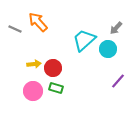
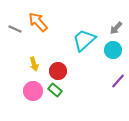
cyan circle: moved 5 px right, 1 px down
yellow arrow: rotated 80 degrees clockwise
red circle: moved 5 px right, 3 px down
green rectangle: moved 1 px left, 2 px down; rotated 24 degrees clockwise
